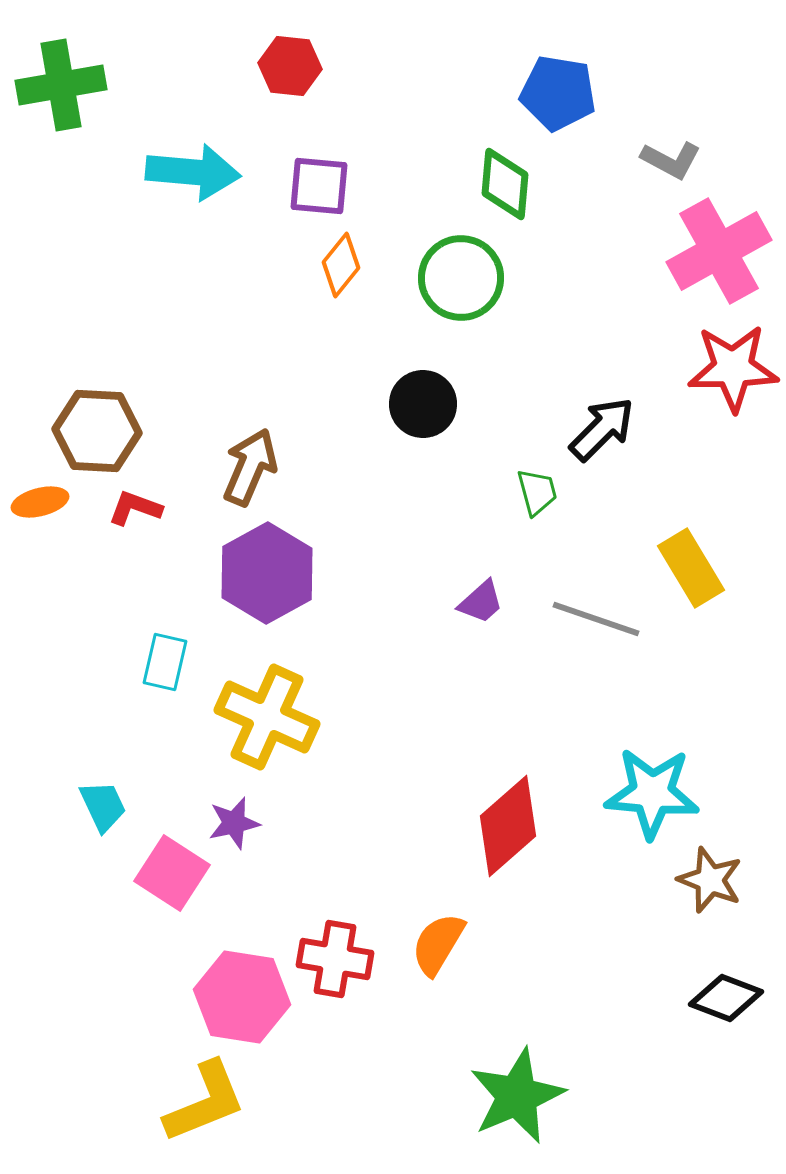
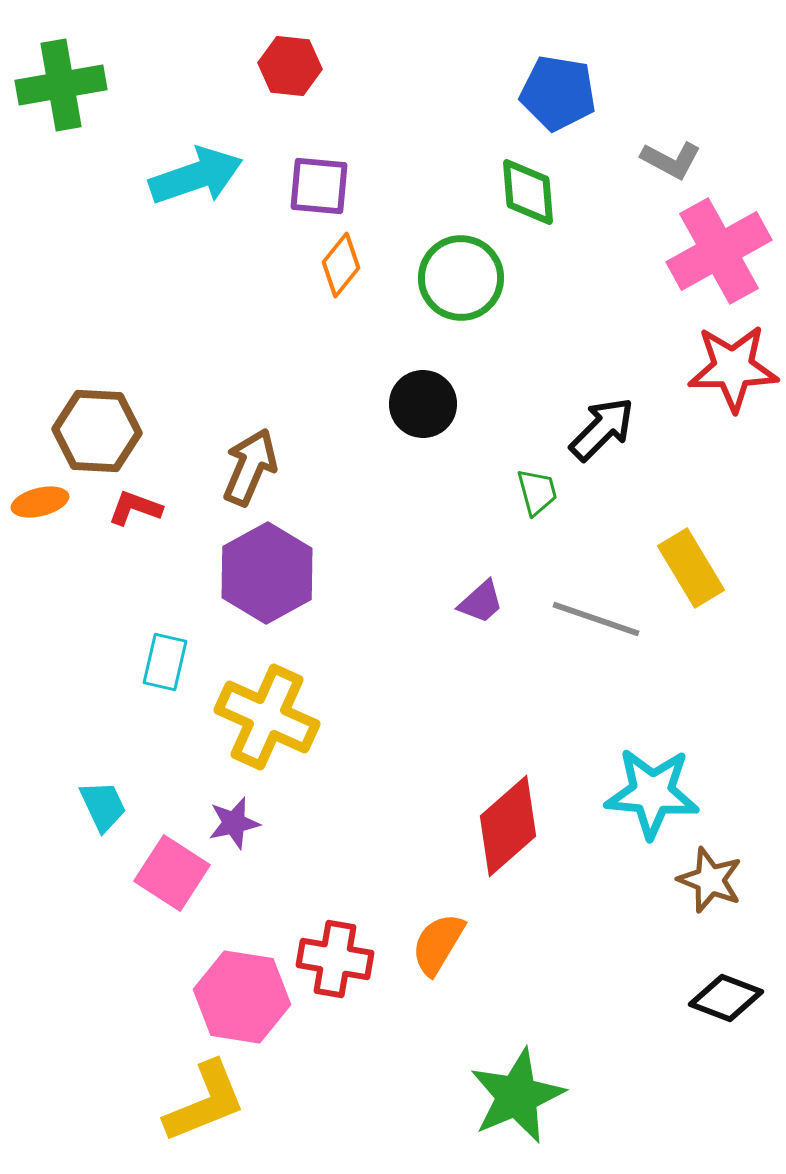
cyan arrow: moved 3 px right, 4 px down; rotated 24 degrees counterclockwise
green diamond: moved 23 px right, 8 px down; rotated 10 degrees counterclockwise
